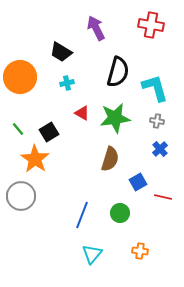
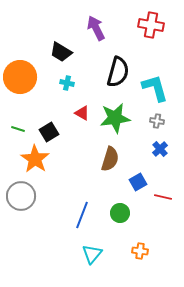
cyan cross: rotated 24 degrees clockwise
green line: rotated 32 degrees counterclockwise
